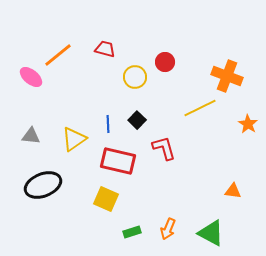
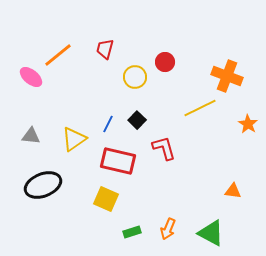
red trapezoid: rotated 90 degrees counterclockwise
blue line: rotated 30 degrees clockwise
